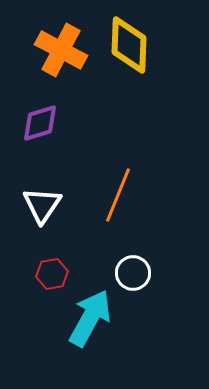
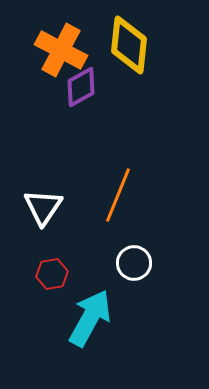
yellow diamond: rotated 4 degrees clockwise
purple diamond: moved 41 px right, 36 px up; rotated 12 degrees counterclockwise
white triangle: moved 1 px right, 2 px down
white circle: moved 1 px right, 10 px up
